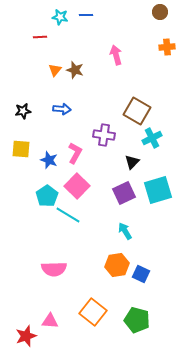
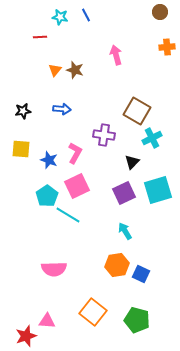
blue line: rotated 64 degrees clockwise
pink square: rotated 20 degrees clockwise
pink triangle: moved 3 px left
